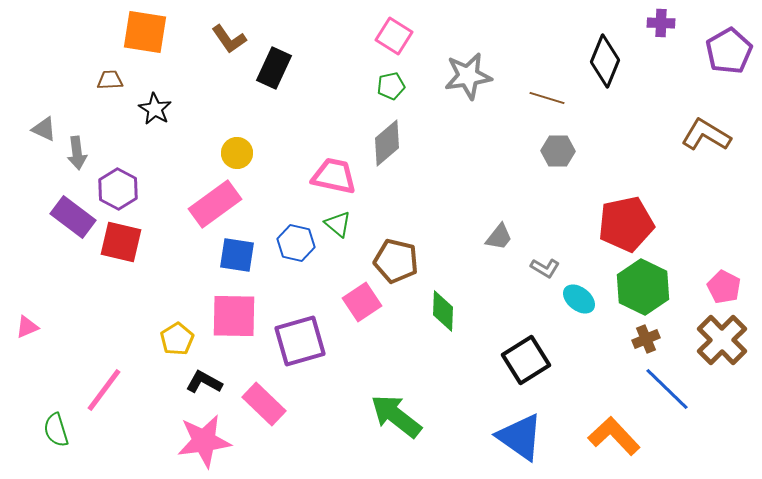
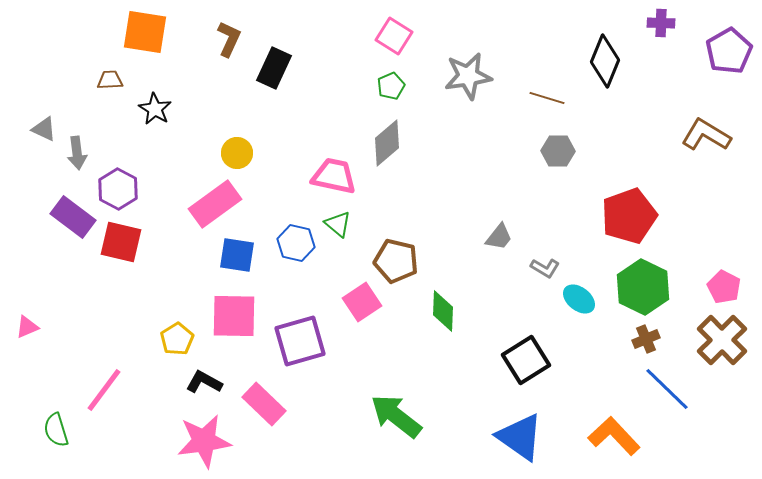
brown L-shape at (229, 39): rotated 120 degrees counterclockwise
green pentagon at (391, 86): rotated 12 degrees counterclockwise
red pentagon at (626, 224): moved 3 px right, 8 px up; rotated 8 degrees counterclockwise
